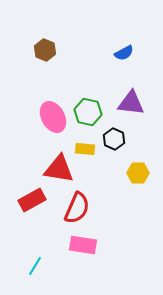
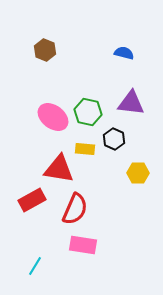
blue semicircle: rotated 138 degrees counterclockwise
pink ellipse: rotated 24 degrees counterclockwise
red semicircle: moved 2 px left, 1 px down
